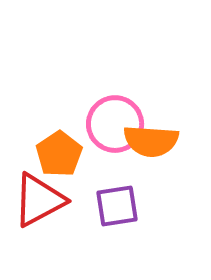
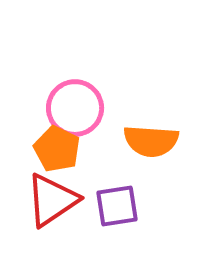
pink circle: moved 40 px left, 16 px up
orange pentagon: moved 2 px left, 5 px up; rotated 12 degrees counterclockwise
red triangle: moved 13 px right; rotated 6 degrees counterclockwise
